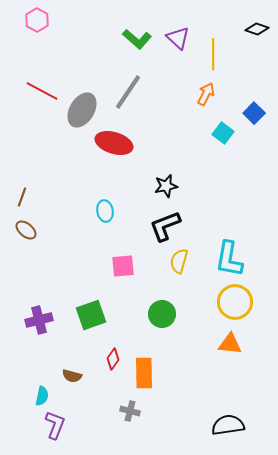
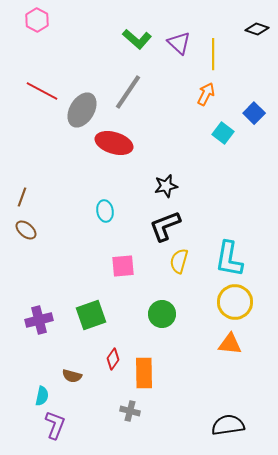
purple triangle: moved 1 px right, 5 px down
